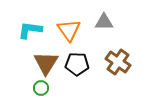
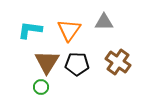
orange triangle: rotated 10 degrees clockwise
brown triangle: moved 1 px right, 1 px up
green circle: moved 1 px up
